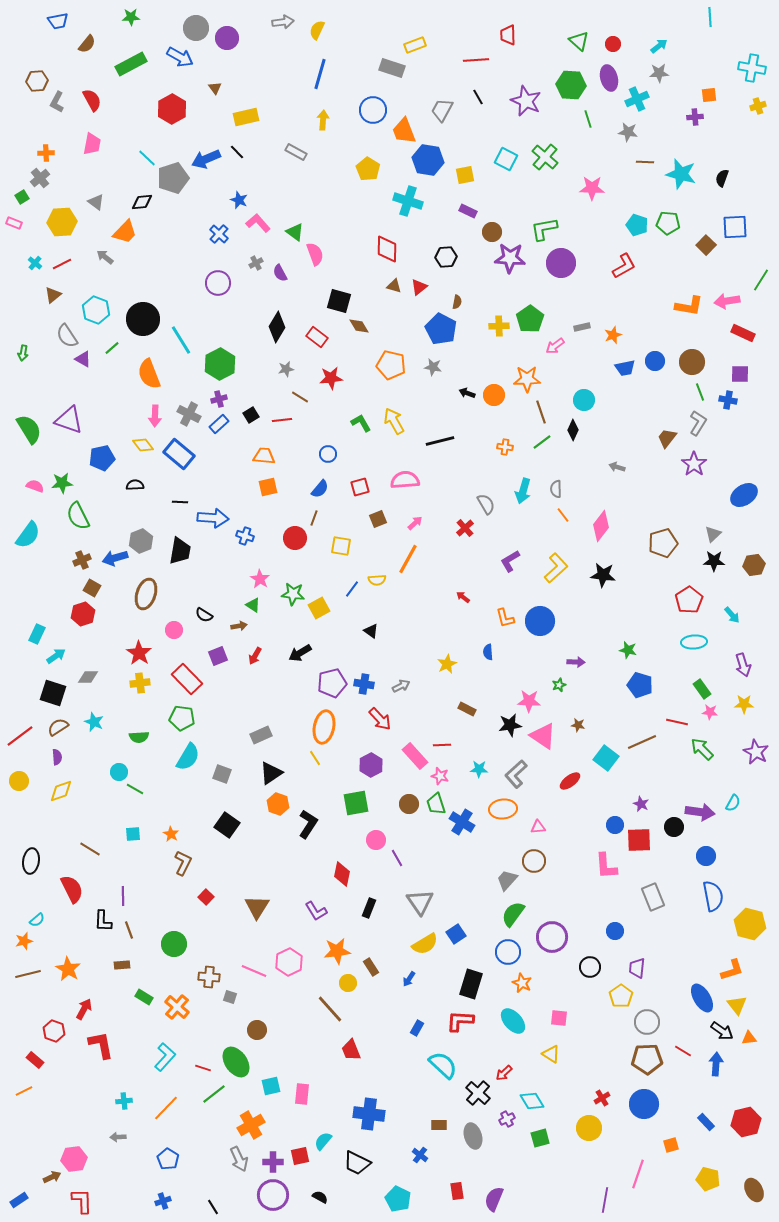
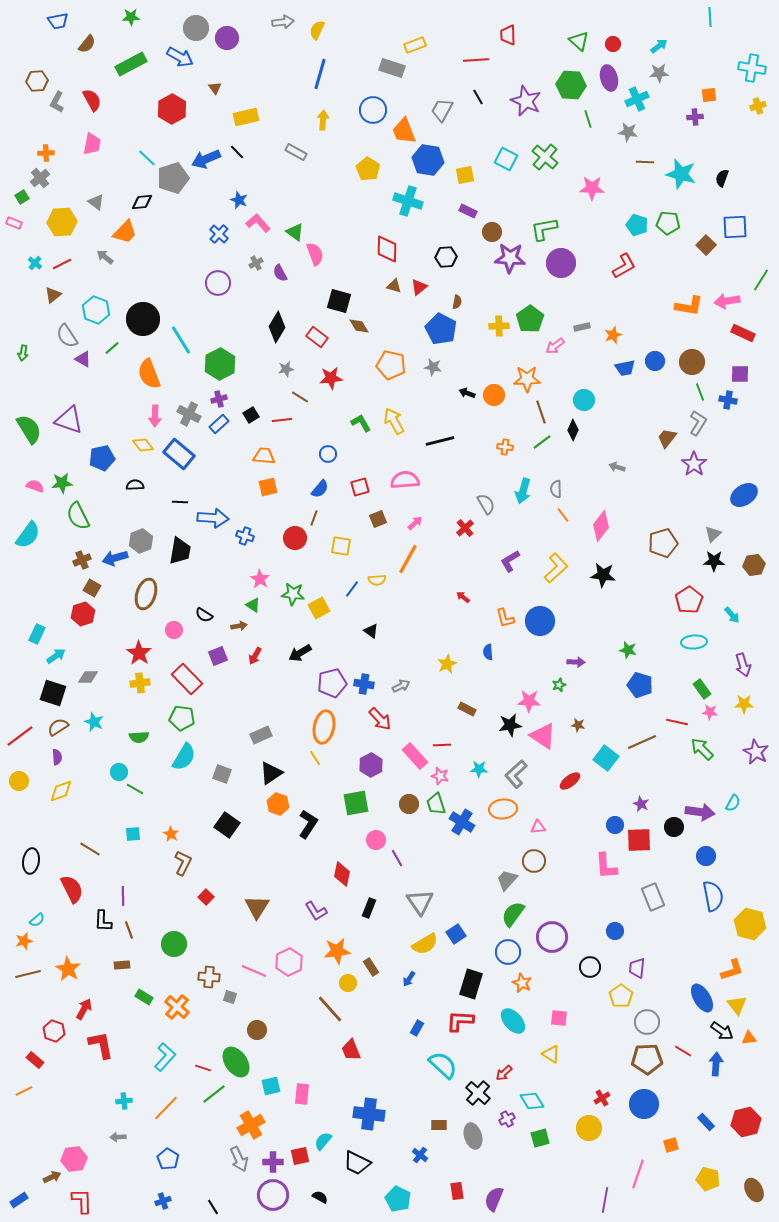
cyan semicircle at (188, 757): moved 4 px left
